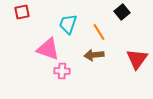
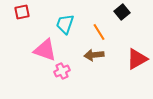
cyan trapezoid: moved 3 px left
pink triangle: moved 3 px left, 1 px down
red triangle: rotated 25 degrees clockwise
pink cross: rotated 28 degrees counterclockwise
